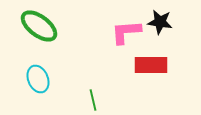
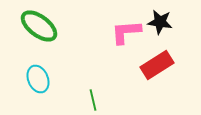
red rectangle: moved 6 px right; rotated 32 degrees counterclockwise
